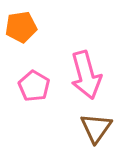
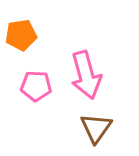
orange pentagon: moved 8 px down
pink pentagon: moved 2 px right; rotated 28 degrees counterclockwise
